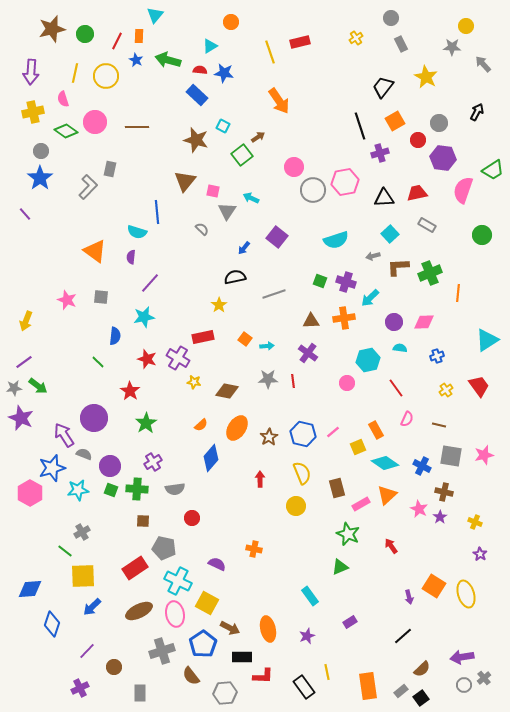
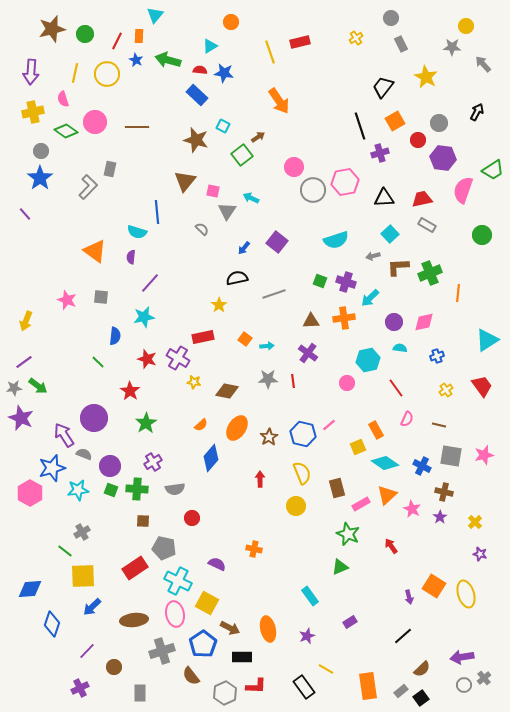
yellow circle at (106, 76): moved 1 px right, 2 px up
red trapezoid at (417, 193): moved 5 px right, 6 px down
purple square at (277, 237): moved 5 px down
black semicircle at (235, 277): moved 2 px right, 1 px down
pink diamond at (424, 322): rotated 10 degrees counterclockwise
red trapezoid at (479, 386): moved 3 px right
pink line at (333, 432): moved 4 px left, 7 px up
pink star at (419, 509): moved 7 px left
yellow cross at (475, 522): rotated 24 degrees clockwise
purple star at (480, 554): rotated 16 degrees counterclockwise
brown ellipse at (139, 611): moved 5 px left, 9 px down; rotated 20 degrees clockwise
yellow line at (327, 672): moved 1 px left, 3 px up; rotated 49 degrees counterclockwise
red L-shape at (263, 676): moved 7 px left, 10 px down
gray hexagon at (225, 693): rotated 20 degrees counterclockwise
